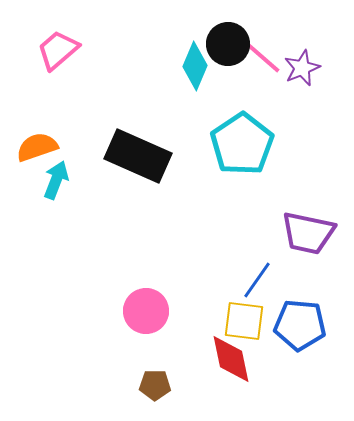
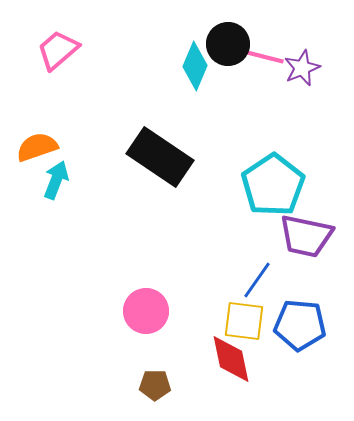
pink line: rotated 27 degrees counterclockwise
cyan pentagon: moved 31 px right, 41 px down
black rectangle: moved 22 px right, 1 px down; rotated 10 degrees clockwise
purple trapezoid: moved 2 px left, 3 px down
